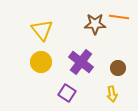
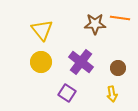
orange line: moved 1 px right, 1 px down
